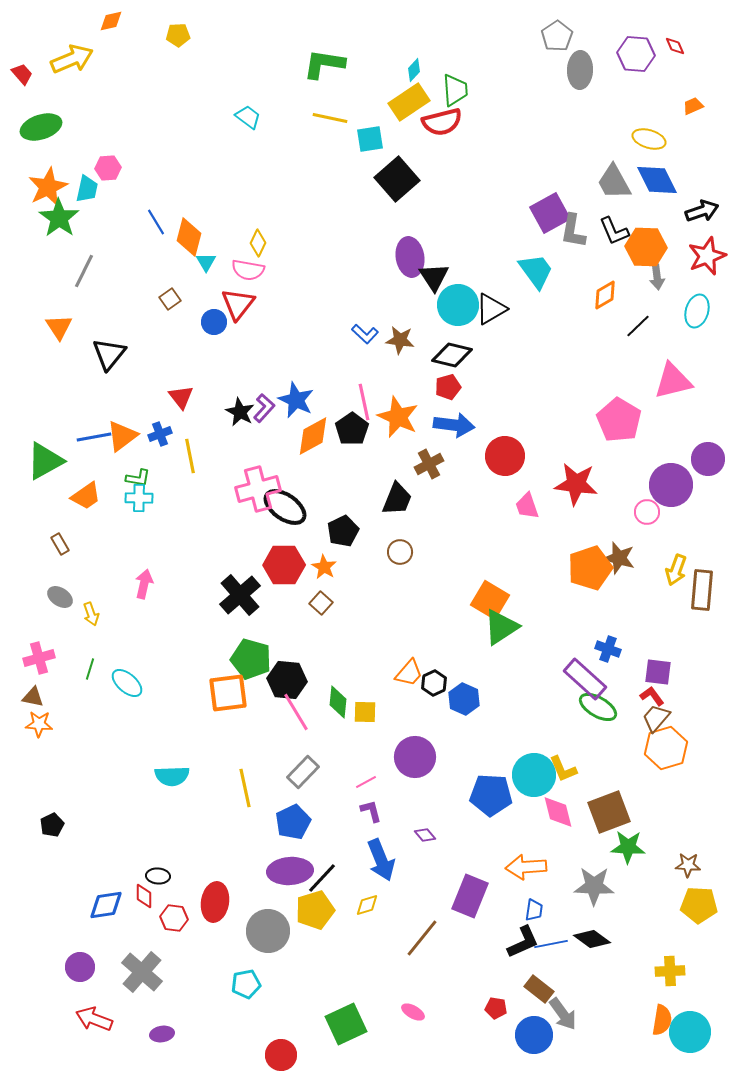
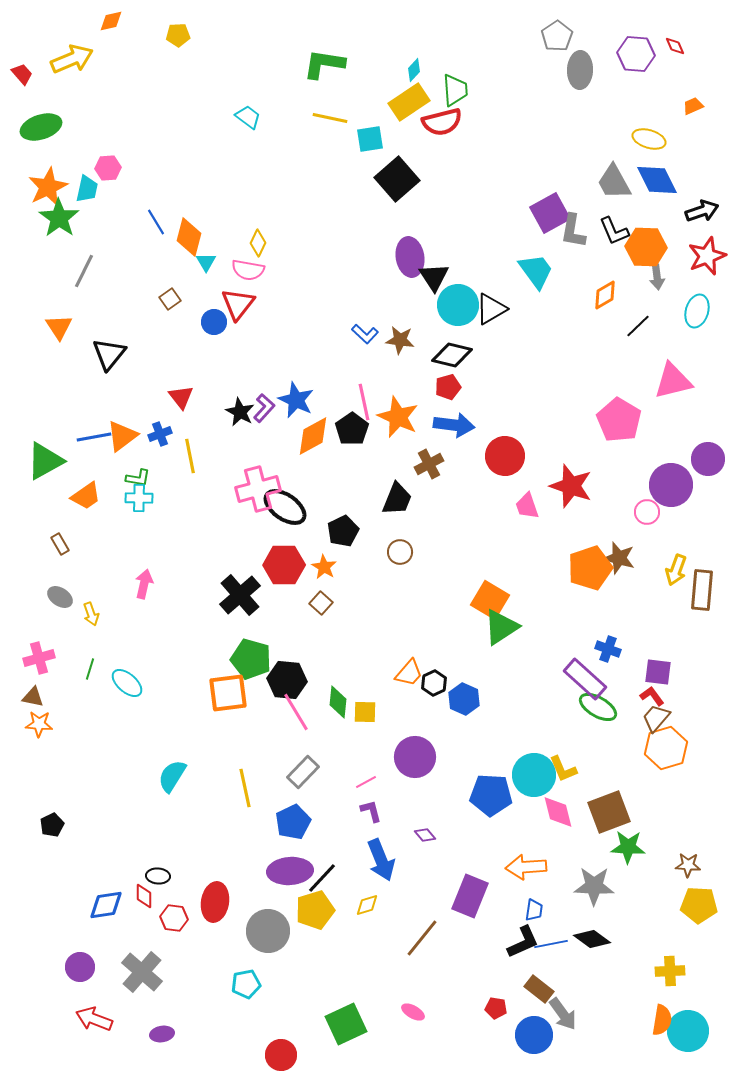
red star at (576, 484): moved 5 px left, 2 px down; rotated 12 degrees clockwise
cyan semicircle at (172, 776): rotated 124 degrees clockwise
cyan circle at (690, 1032): moved 2 px left, 1 px up
